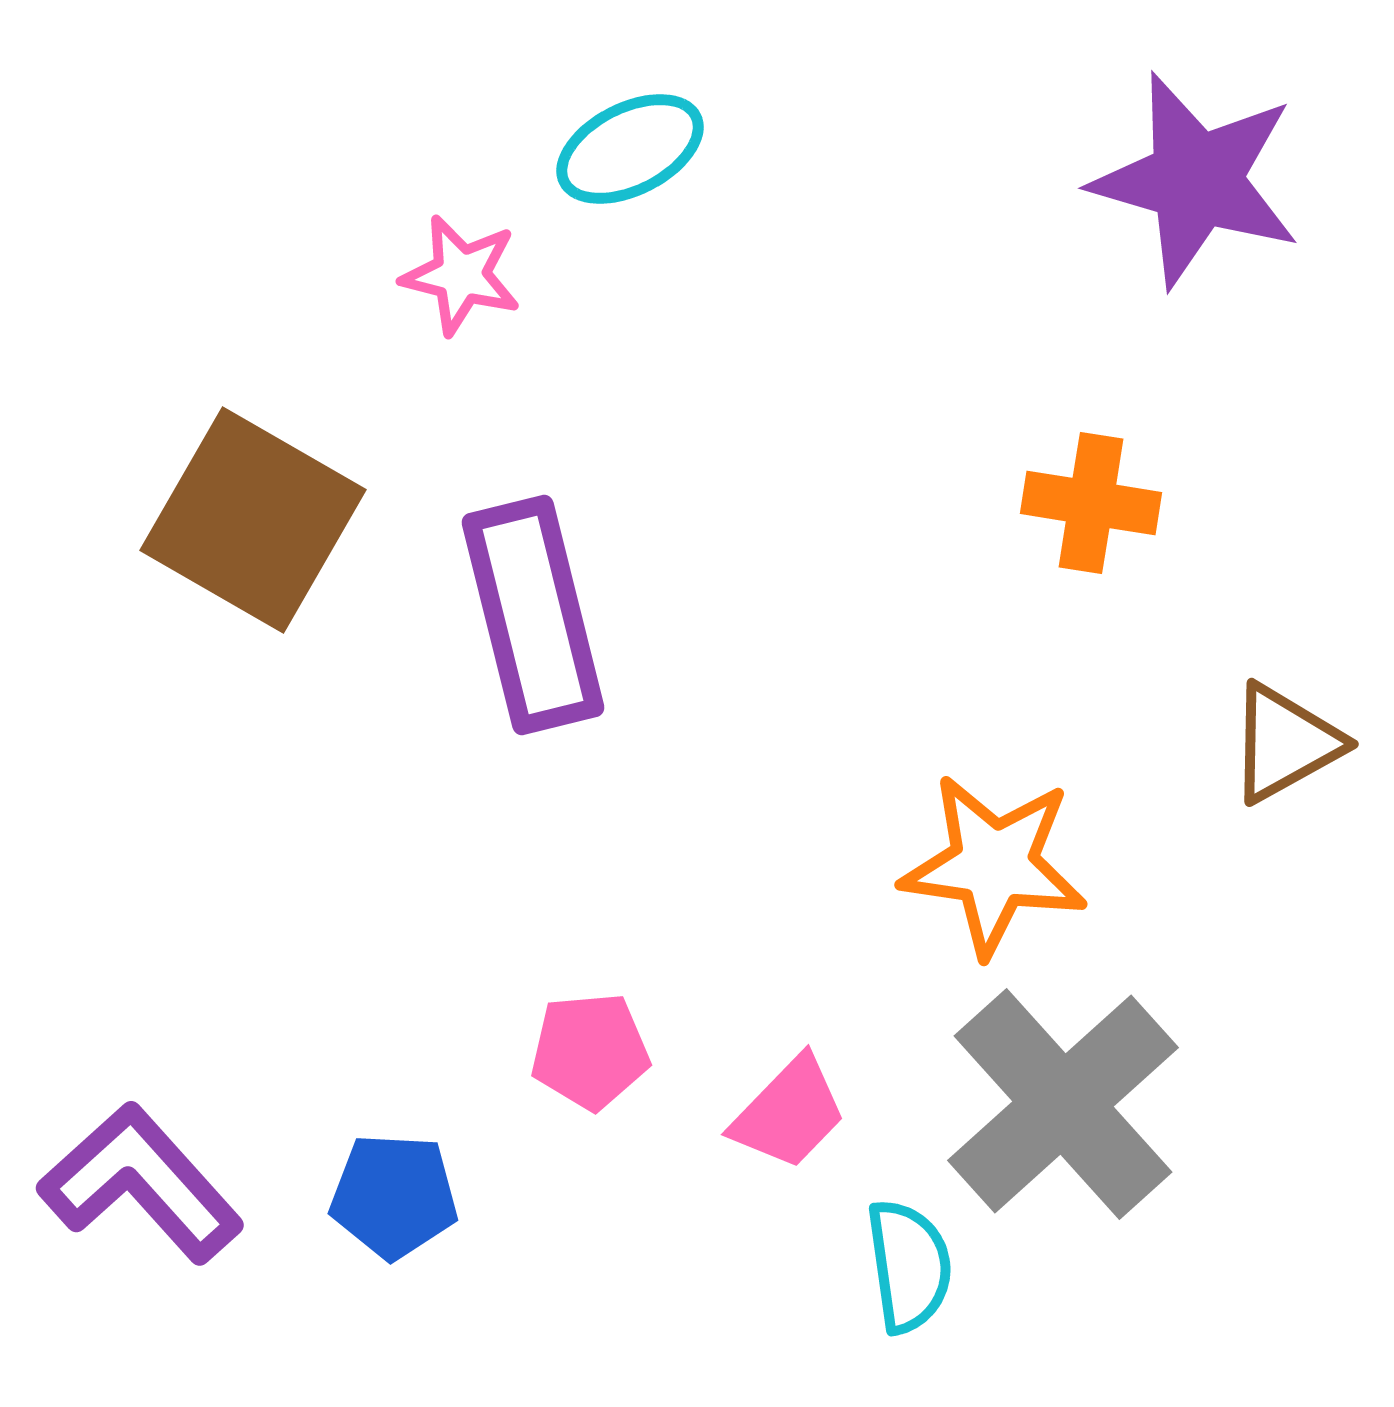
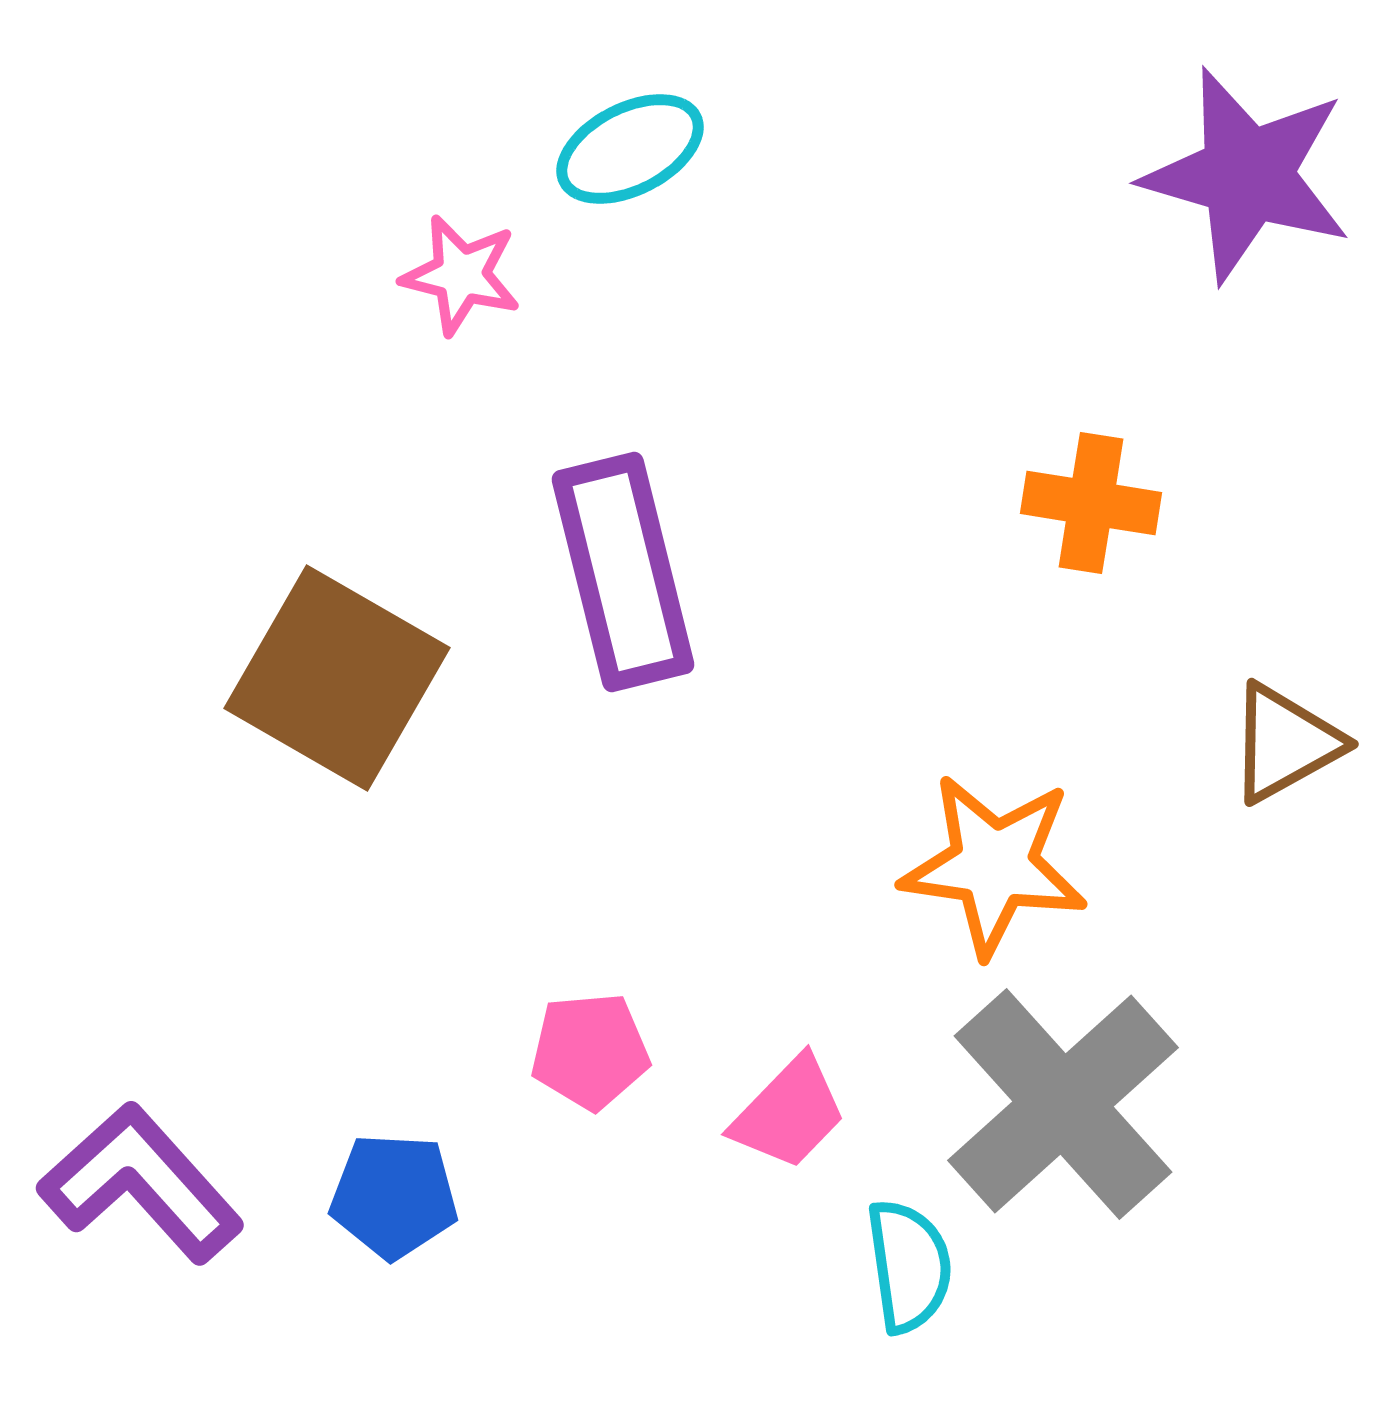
purple star: moved 51 px right, 5 px up
brown square: moved 84 px right, 158 px down
purple rectangle: moved 90 px right, 43 px up
